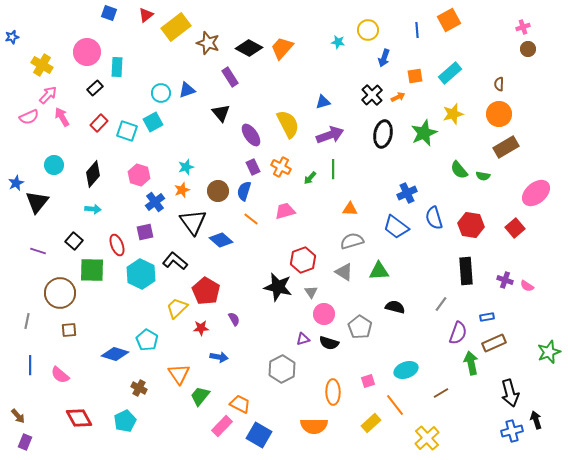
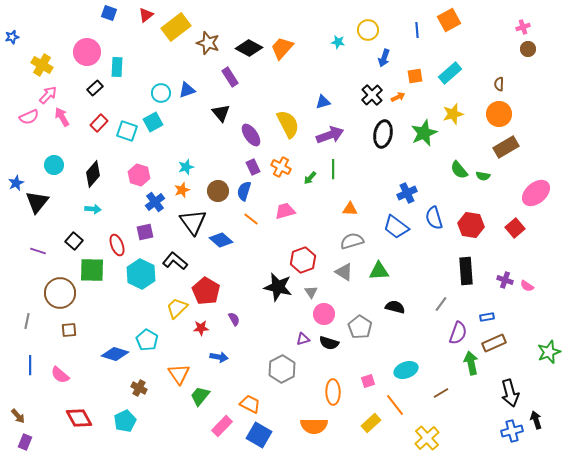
orange trapezoid at (240, 404): moved 10 px right
